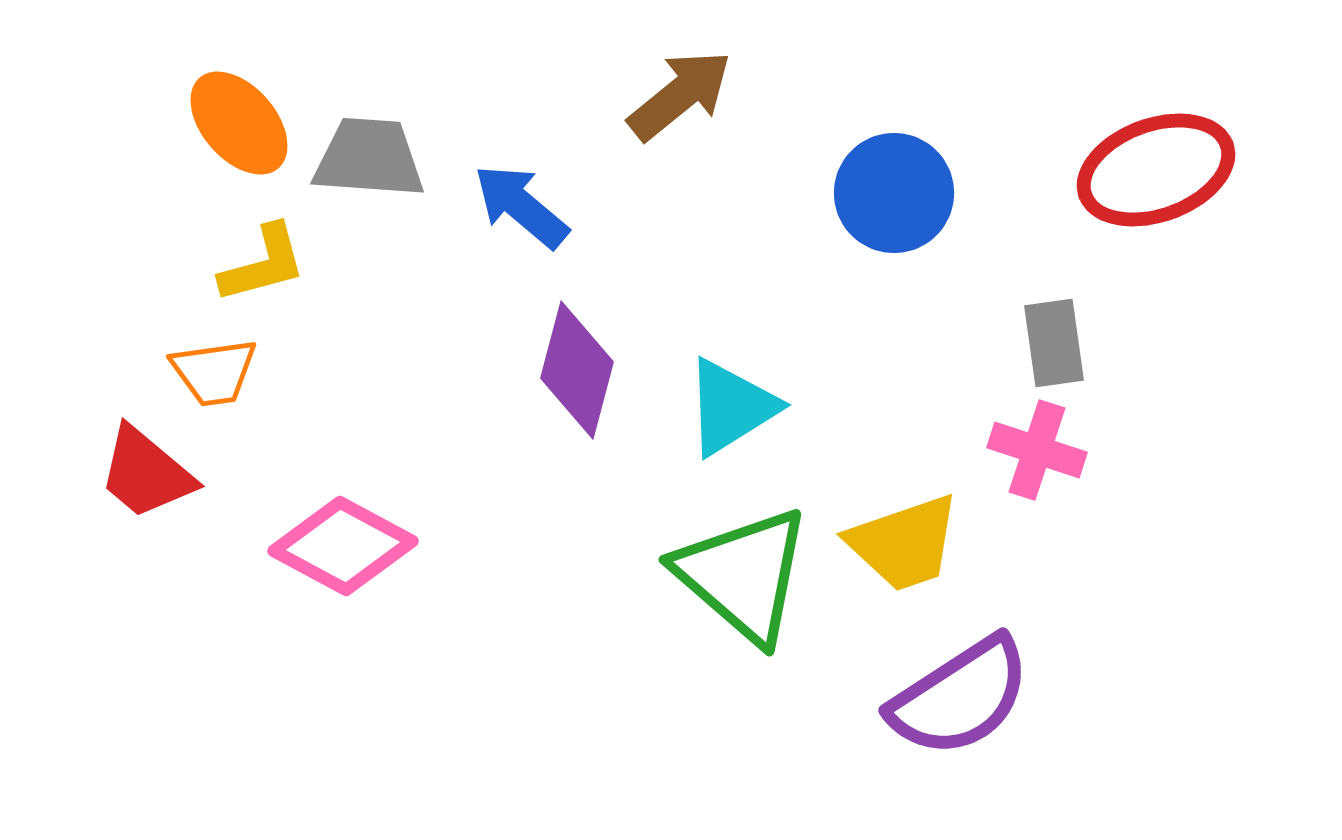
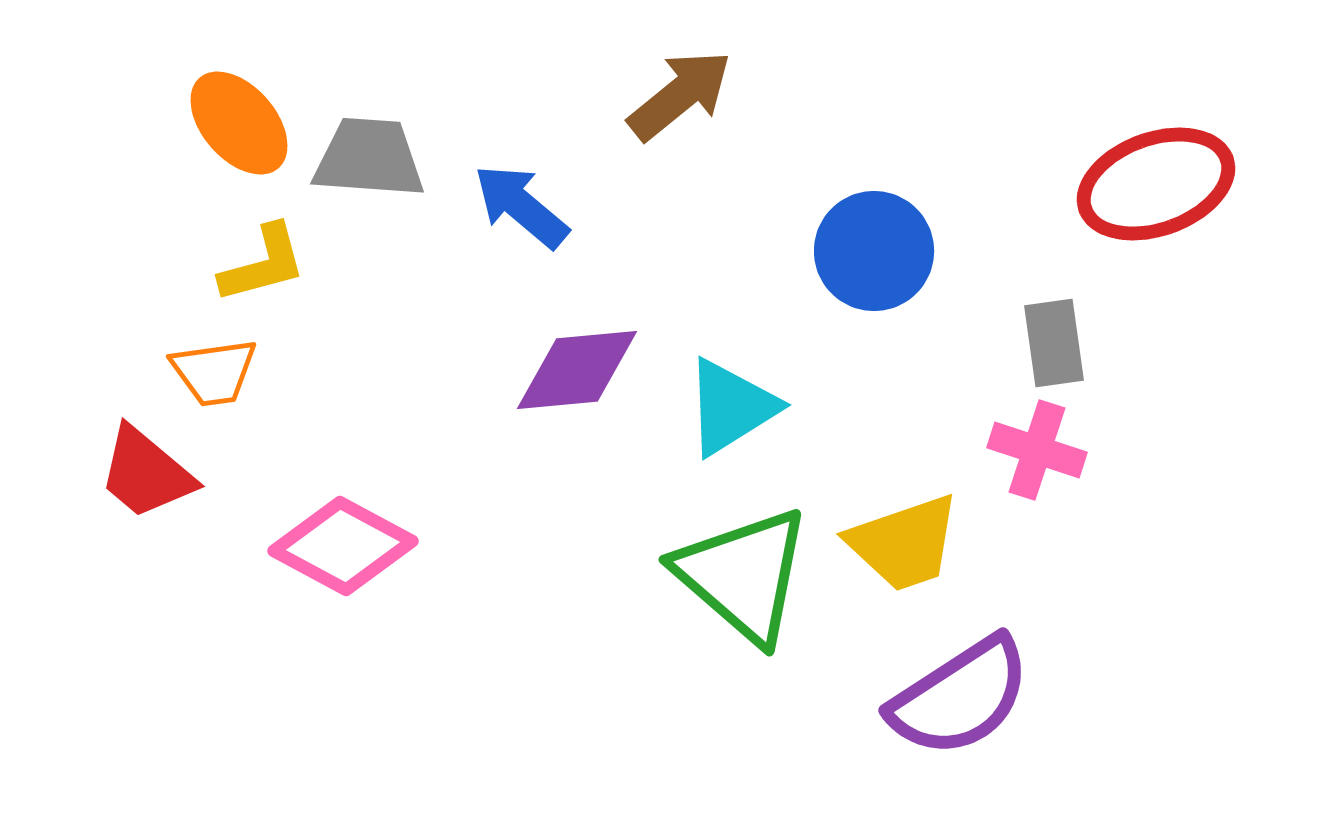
red ellipse: moved 14 px down
blue circle: moved 20 px left, 58 px down
purple diamond: rotated 70 degrees clockwise
